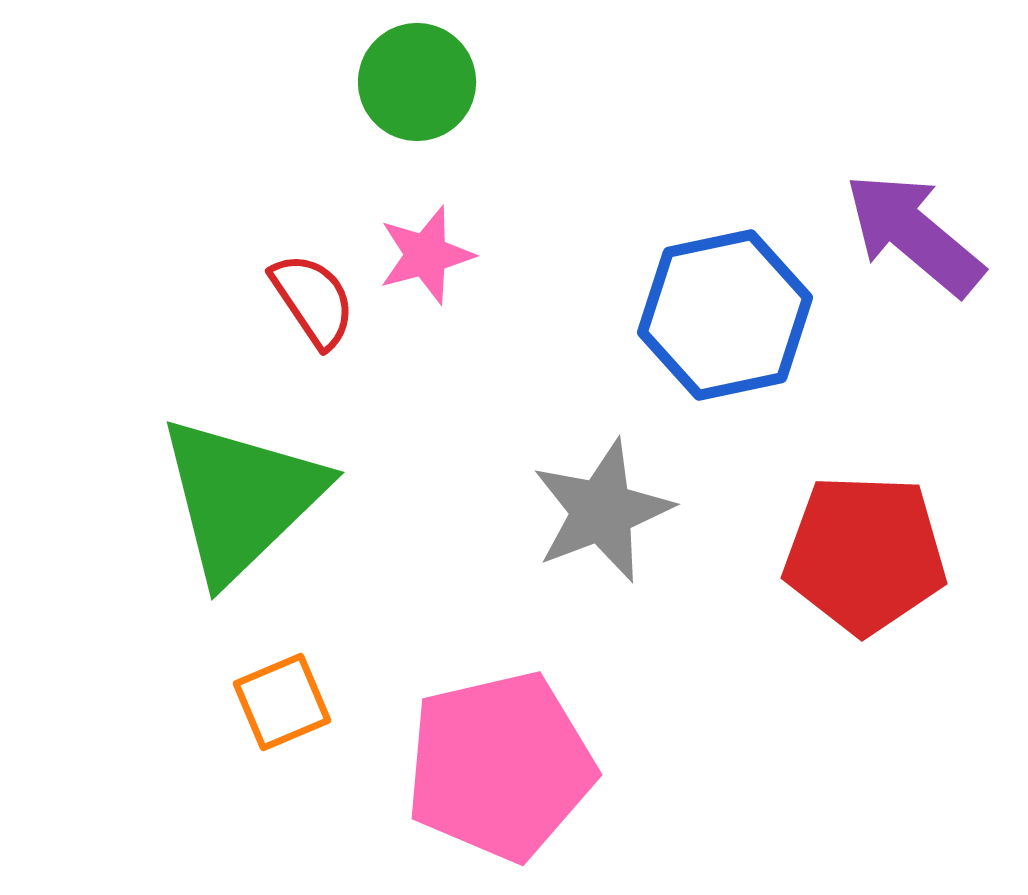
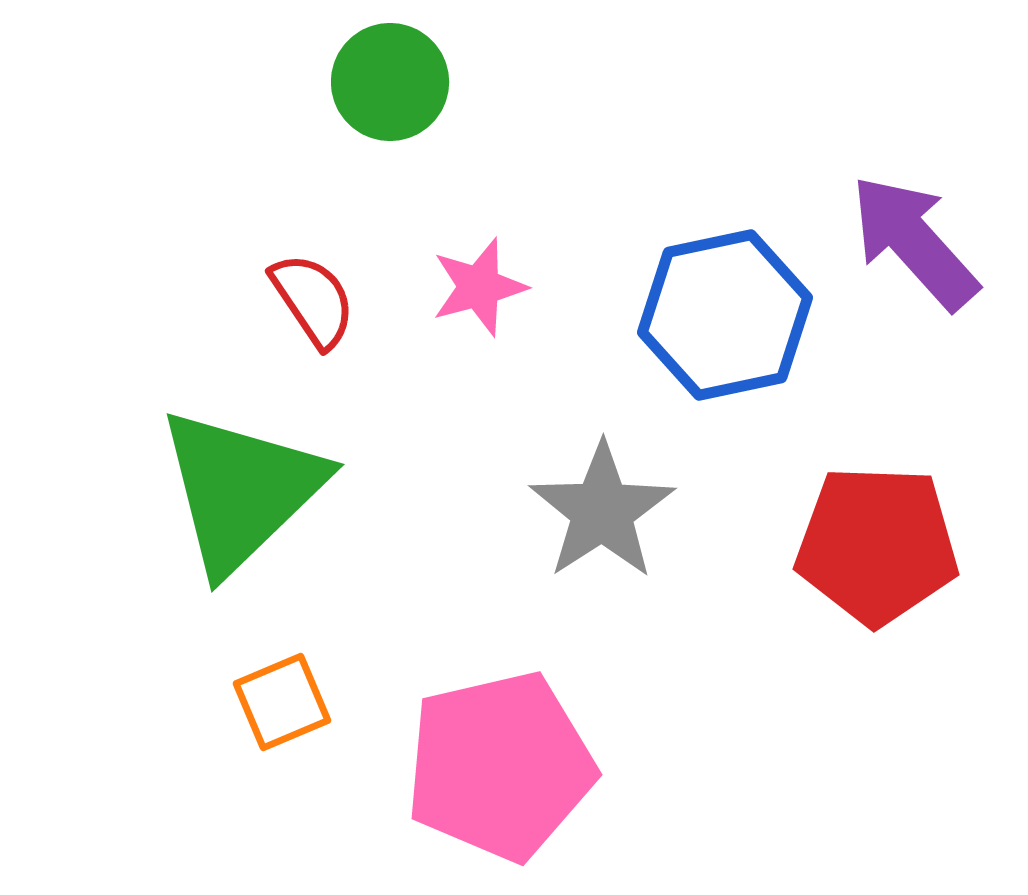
green circle: moved 27 px left
purple arrow: moved 8 px down; rotated 8 degrees clockwise
pink star: moved 53 px right, 32 px down
green triangle: moved 8 px up
gray star: rotated 12 degrees counterclockwise
red pentagon: moved 12 px right, 9 px up
